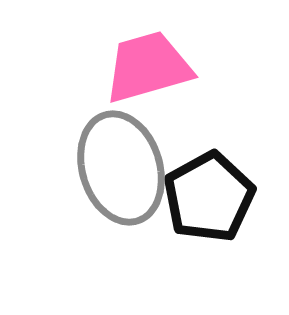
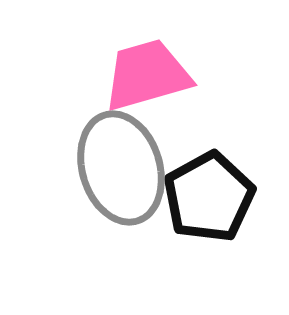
pink trapezoid: moved 1 px left, 8 px down
